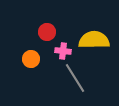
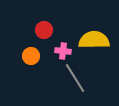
red circle: moved 3 px left, 2 px up
orange circle: moved 3 px up
